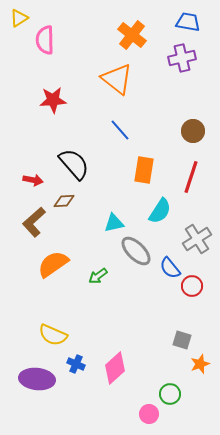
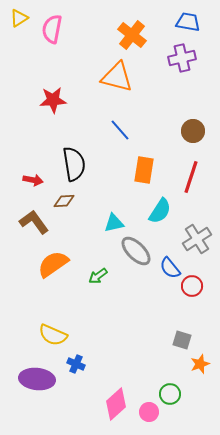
pink semicircle: moved 7 px right, 11 px up; rotated 12 degrees clockwise
orange triangle: moved 2 px up; rotated 24 degrees counterclockwise
black semicircle: rotated 32 degrees clockwise
brown L-shape: rotated 96 degrees clockwise
pink diamond: moved 1 px right, 36 px down
pink circle: moved 2 px up
